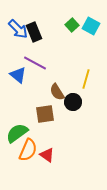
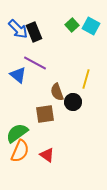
brown semicircle: rotated 12 degrees clockwise
orange semicircle: moved 8 px left, 1 px down
